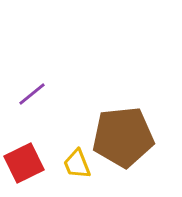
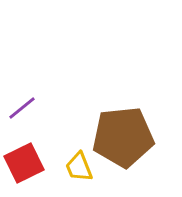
purple line: moved 10 px left, 14 px down
yellow trapezoid: moved 2 px right, 3 px down
